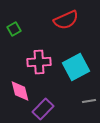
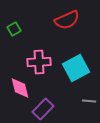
red semicircle: moved 1 px right
cyan square: moved 1 px down
pink diamond: moved 3 px up
gray line: rotated 16 degrees clockwise
